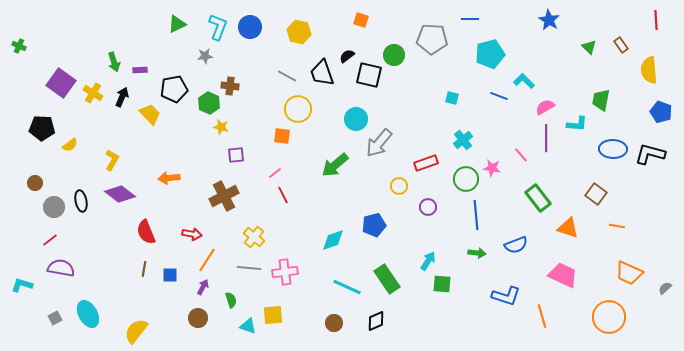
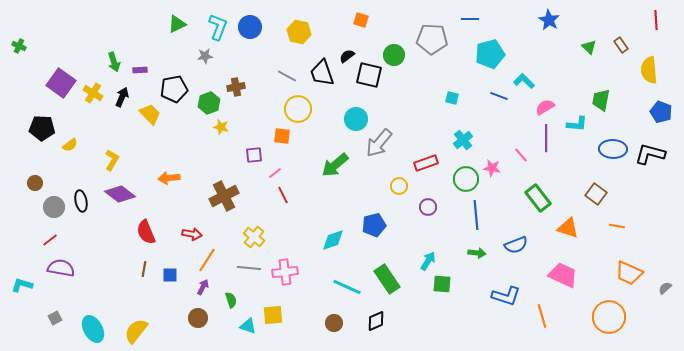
brown cross at (230, 86): moved 6 px right, 1 px down; rotated 18 degrees counterclockwise
green hexagon at (209, 103): rotated 15 degrees clockwise
purple square at (236, 155): moved 18 px right
cyan ellipse at (88, 314): moved 5 px right, 15 px down
